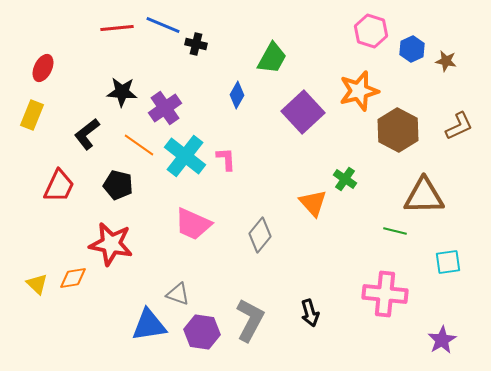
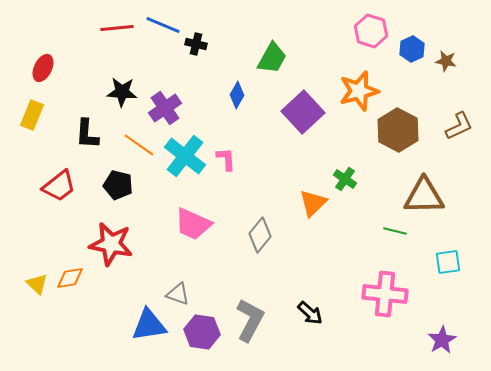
black L-shape: rotated 48 degrees counterclockwise
red trapezoid: rotated 27 degrees clockwise
orange triangle: rotated 28 degrees clockwise
orange diamond: moved 3 px left
black arrow: rotated 32 degrees counterclockwise
